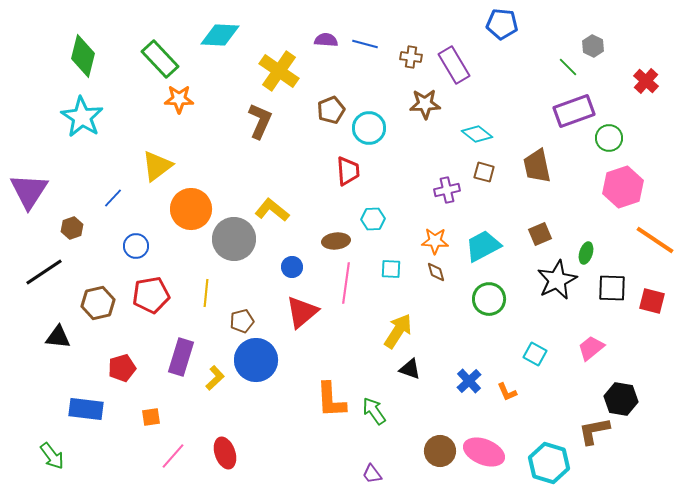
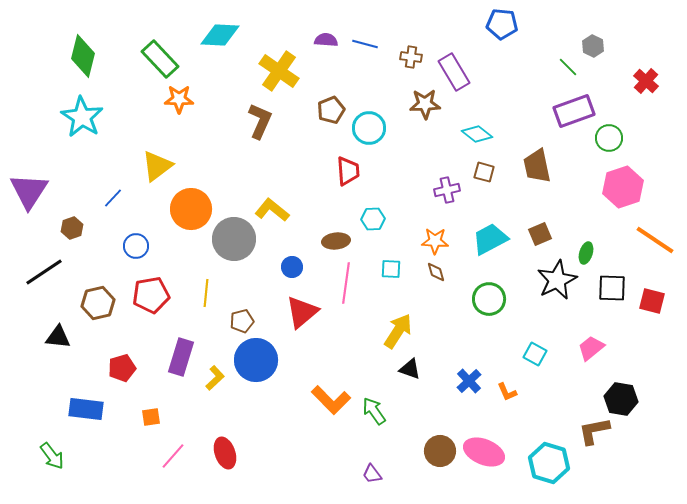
purple rectangle at (454, 65): moved 7 px down
cyan trapezoid at (483, 246): moved 7 px right, 7 px up
orange L-shape at (331, 400): rotated 42 degrees counterclockwise
